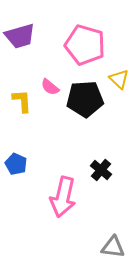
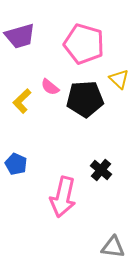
pink pentagon: moved 1 px left, 1 px up
yellow L-shape: rotated 130 degrees counterclockwise
